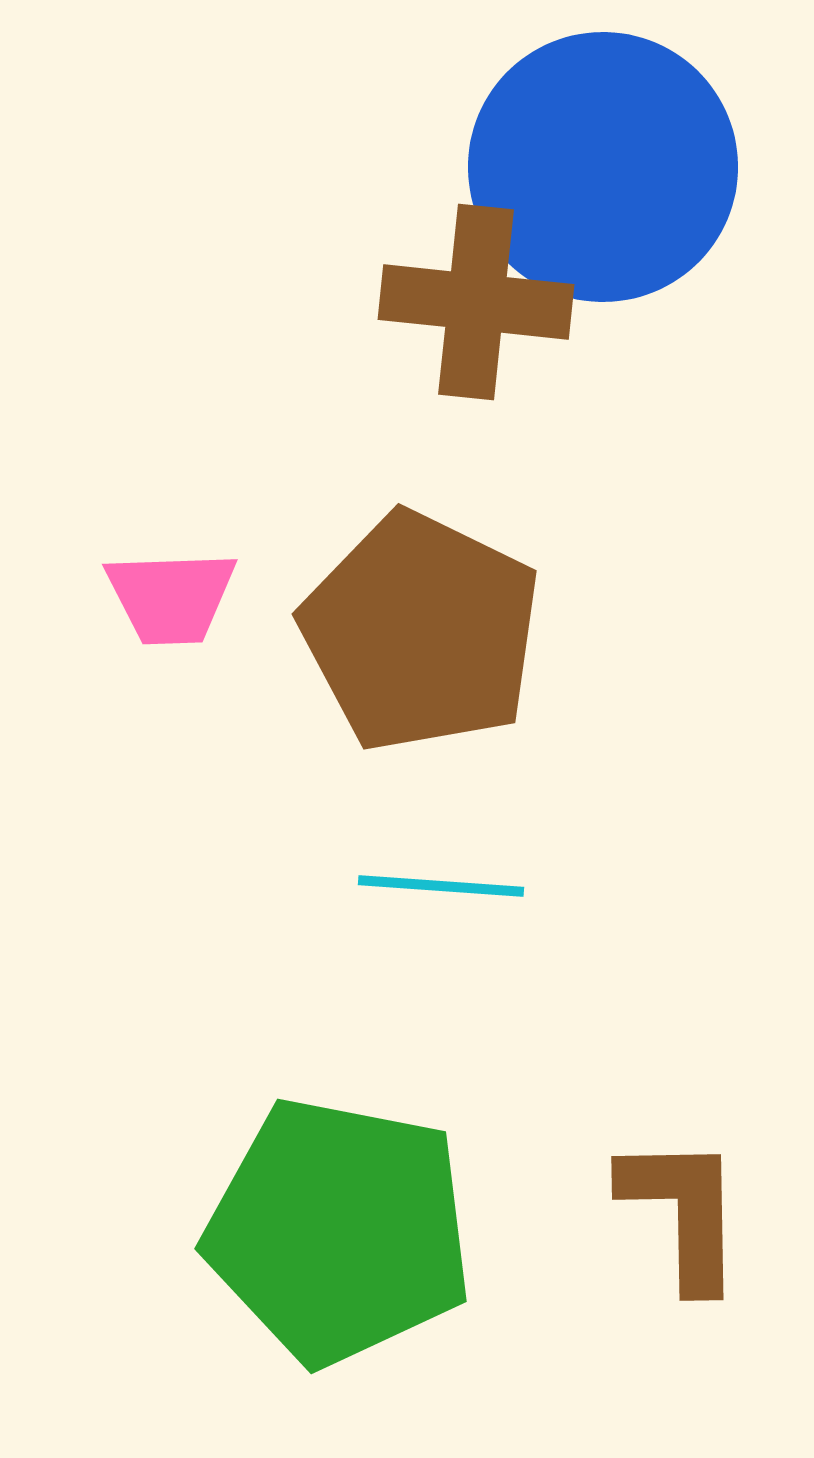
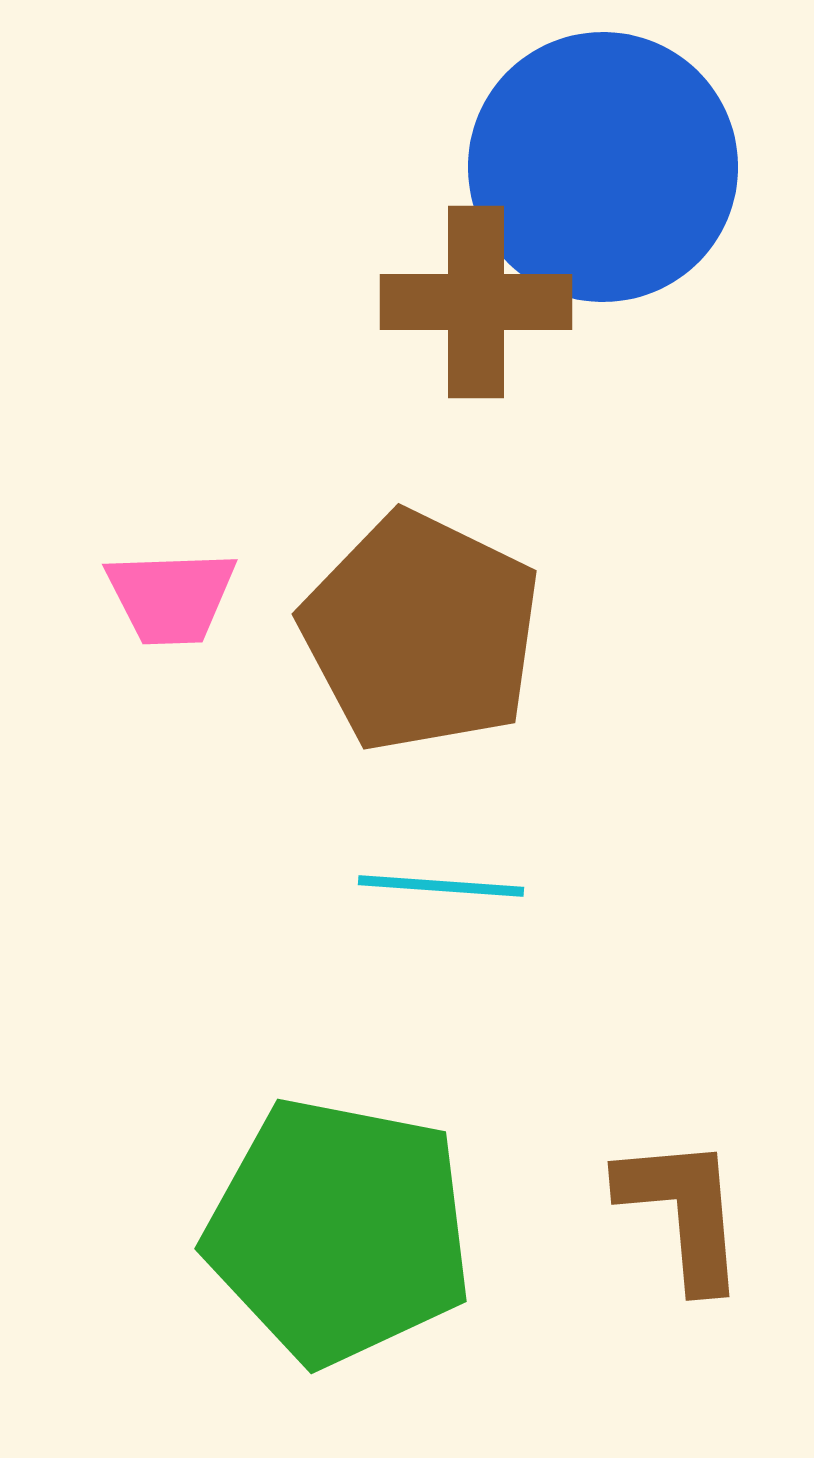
brown cross: rotated 6 degrees counterclockwise
brown L-shape: rotated 4 degrees counterclockwise
